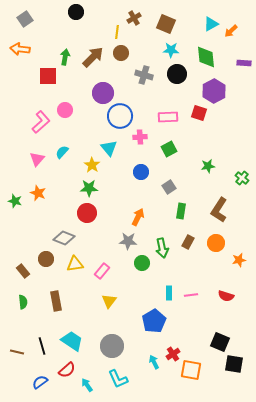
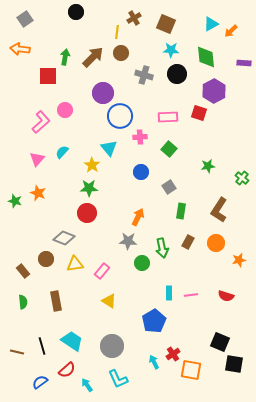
green square at (169, 149): rotated 21 degrees counterclockwise
yellow triangle at (109, 301): rotated 35 degrees counterclockwise
